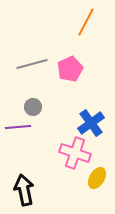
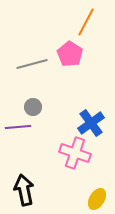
pink pentagon: moved 15 px up; rotated 15 degrees counterclockwise
yellow ellipse: moved 21 px down
